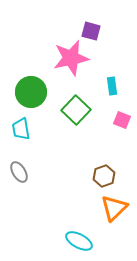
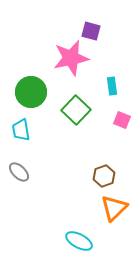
cyan trapezoid: moved 1 px down
gray ellipse: rotated 15 degrees counterclockwise
